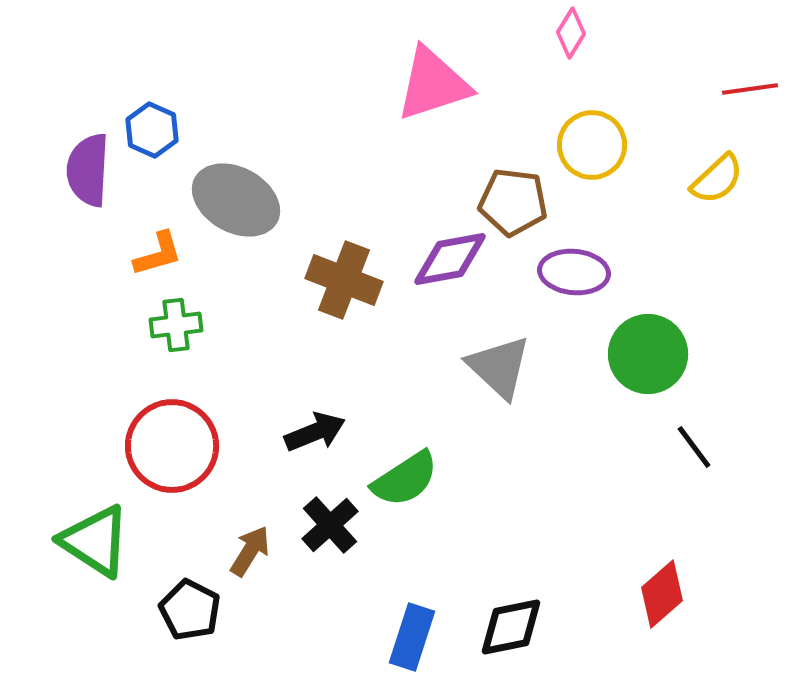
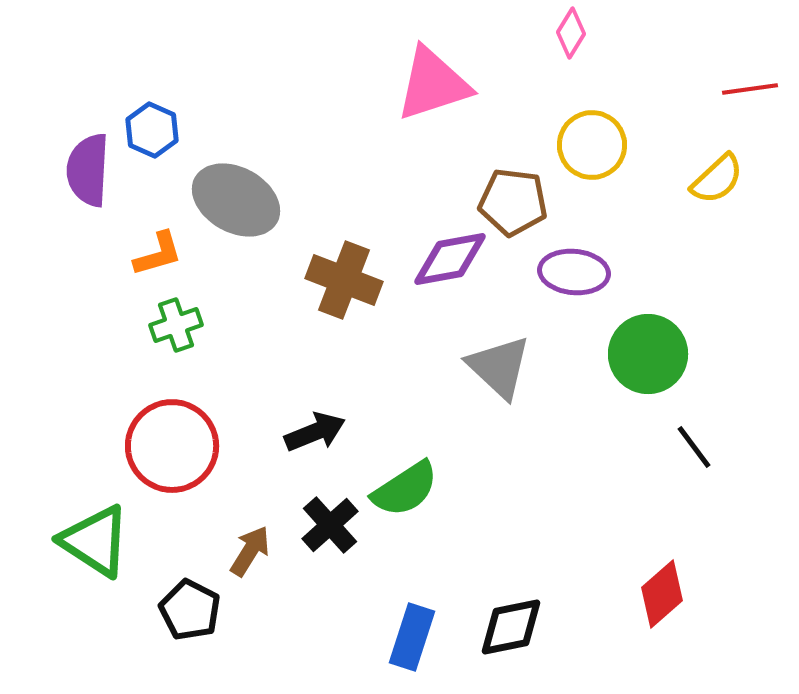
green cross: rotated 12 degrees counterclockwise
green semicircle: moved 10 px down
